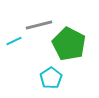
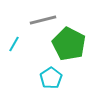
gray line: moved 4 px right, 5 px up
cyan line: moved 3 px down; rotated 35 degrees counterclockwise
